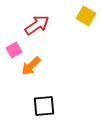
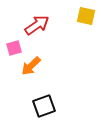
yellow square: rotated 18 degrees counterclockwise
pink square: moved 2 px up; rotated 14 degrees clockwise
black square: rotated 15 degrees counterclockwise
